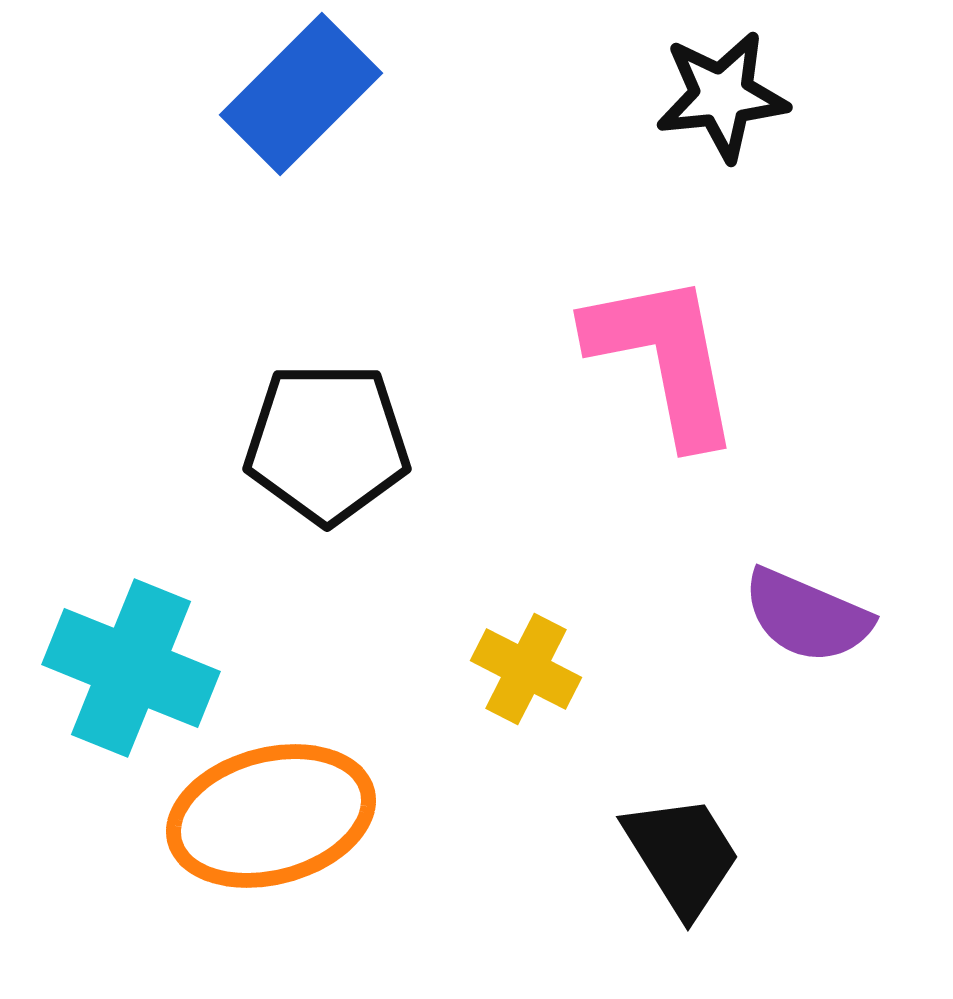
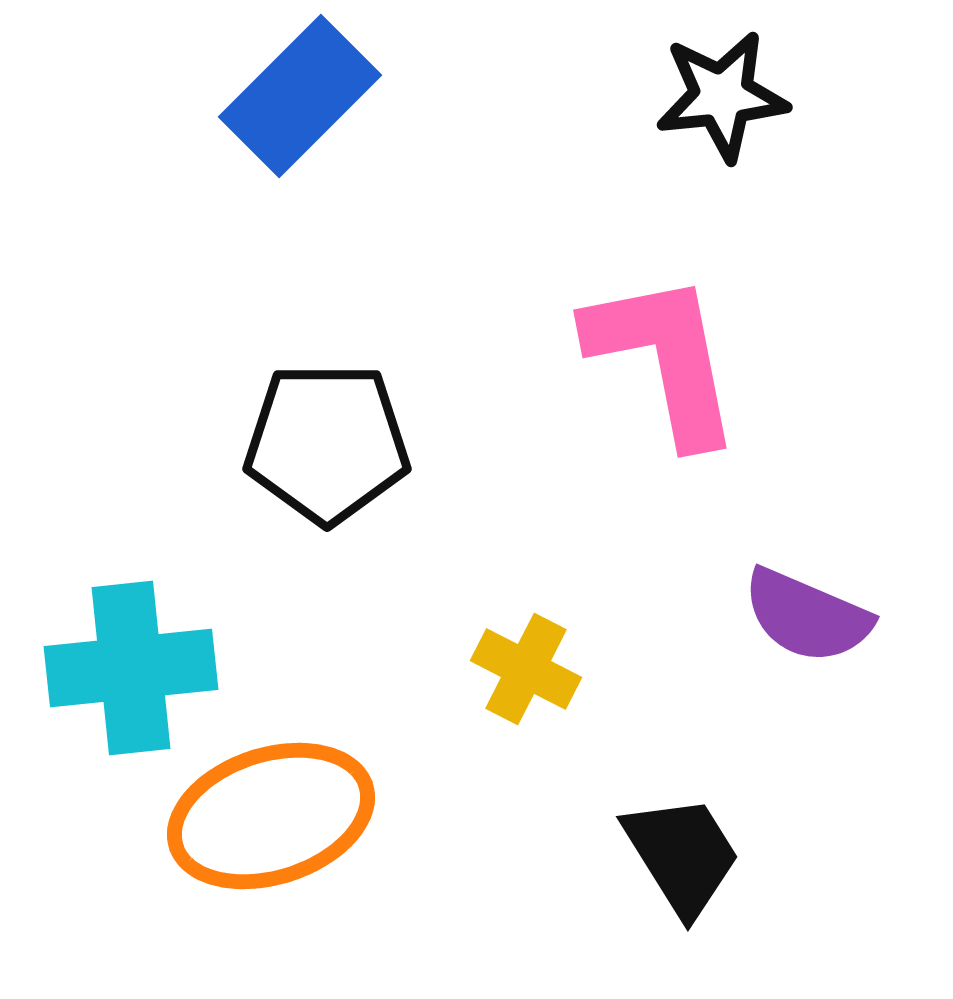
blue rectangle: moved 1 px left, 2 px down
cyan cross: rotated 28 degrees counterclockwise
orange ellipse: rotated 3 degrees counterclockwise
